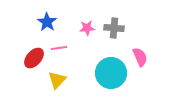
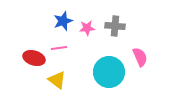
blue star: moved 16 px right, 1 px up; rotated 18 degrees clockwise
gray cross: moved 1 px right, 2 px up
red ellipse: rotated 65 degrees clockwise
cyan circle: moved 2 px left, 1 px up
yellow triangle: rotated 36 degrees counterclockwise
